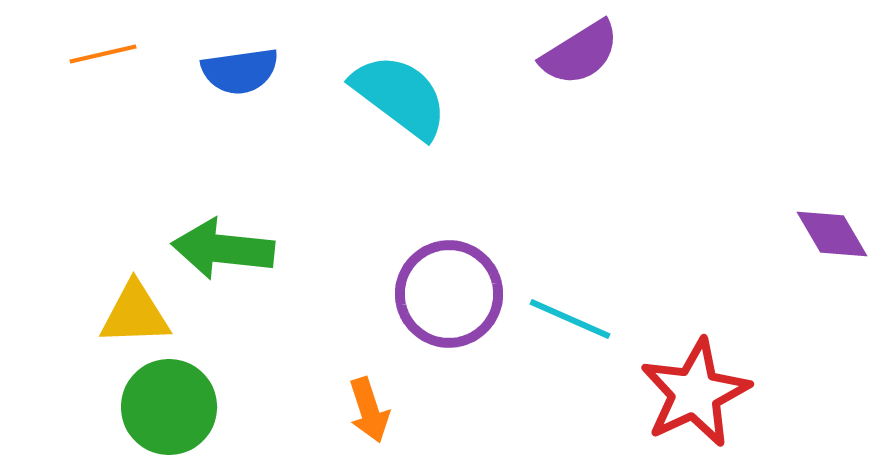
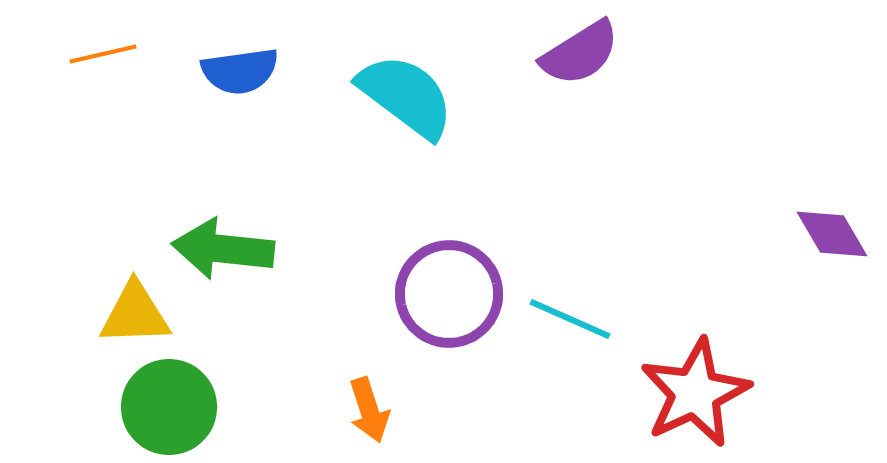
cyan semicircle: moved 6 px right
